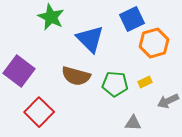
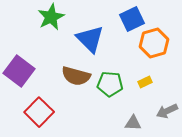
green star: rotated 20 degrees clockwise
green pentagon: moved 5 px left
gray arrow: moved 1 px left, 10 px down
